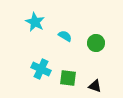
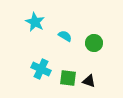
green circle: moved 2 px left
black triangle: moved 6 px left, 5 px up
